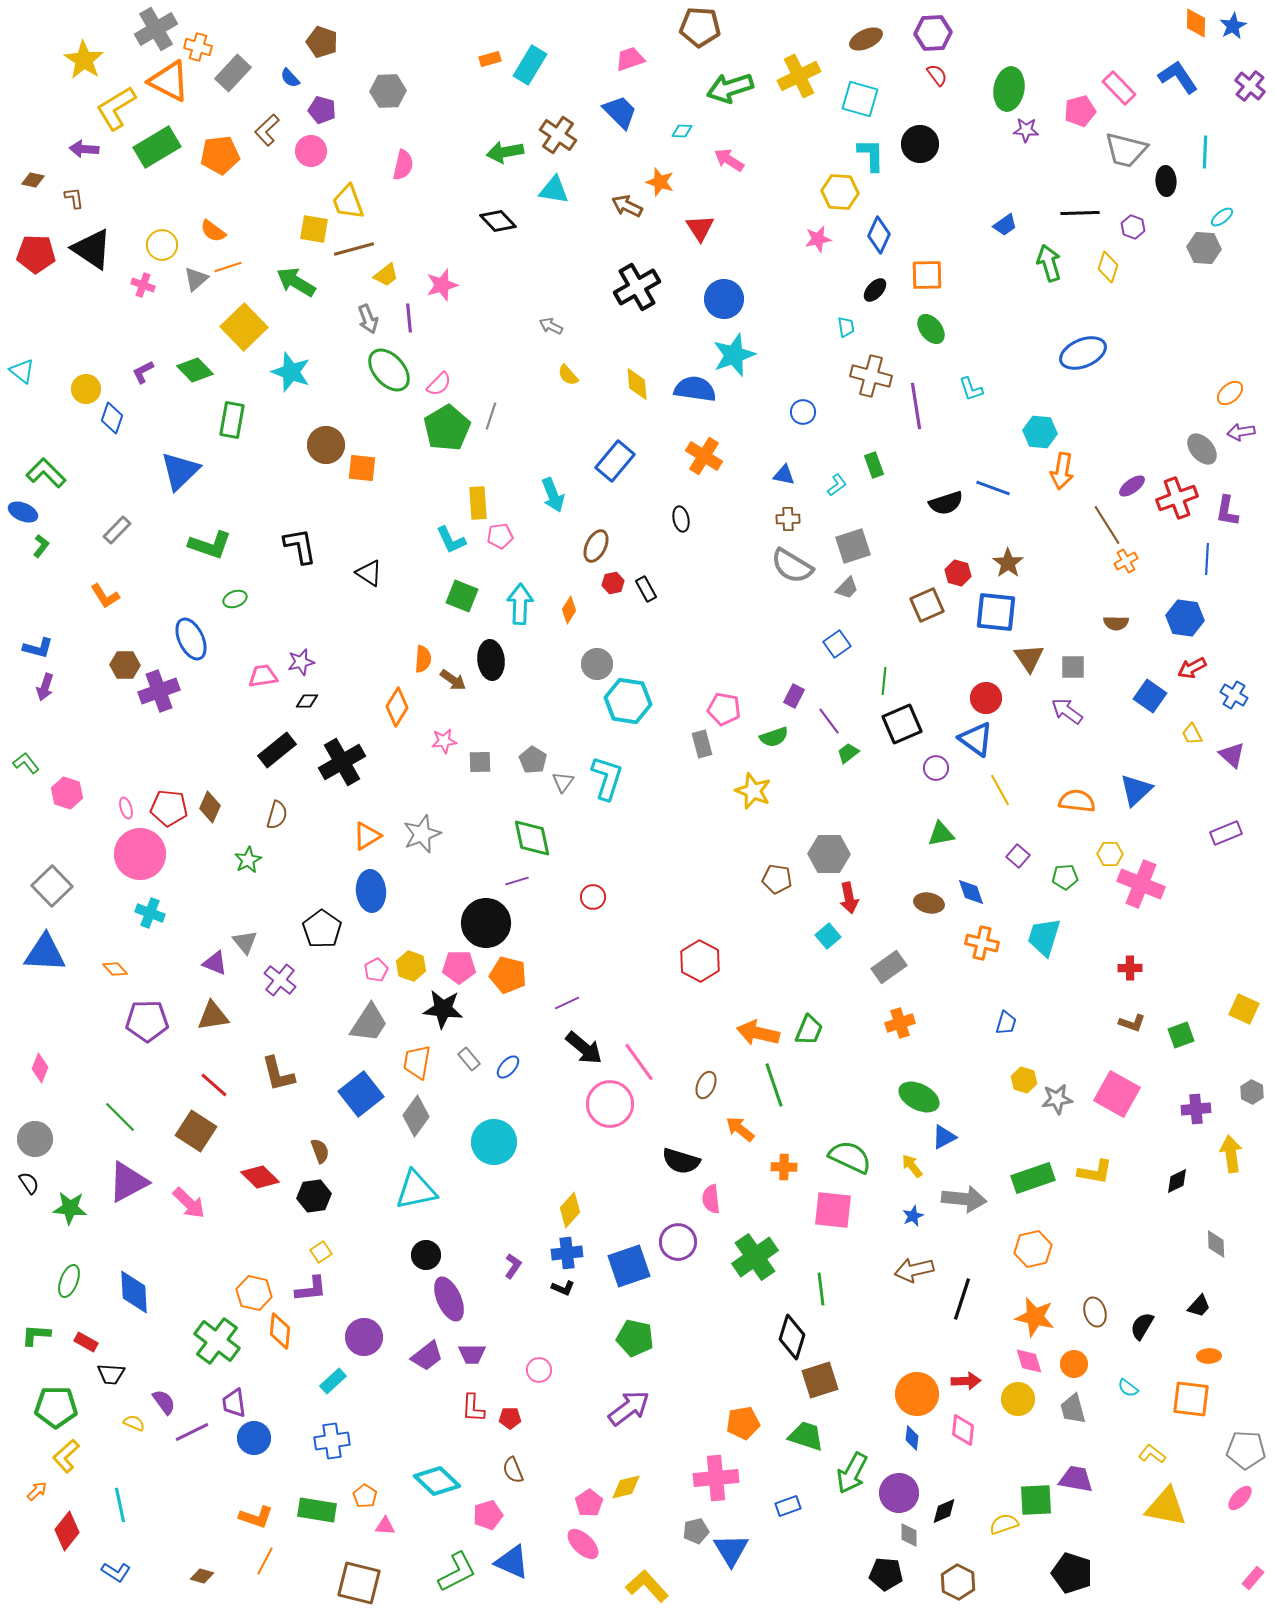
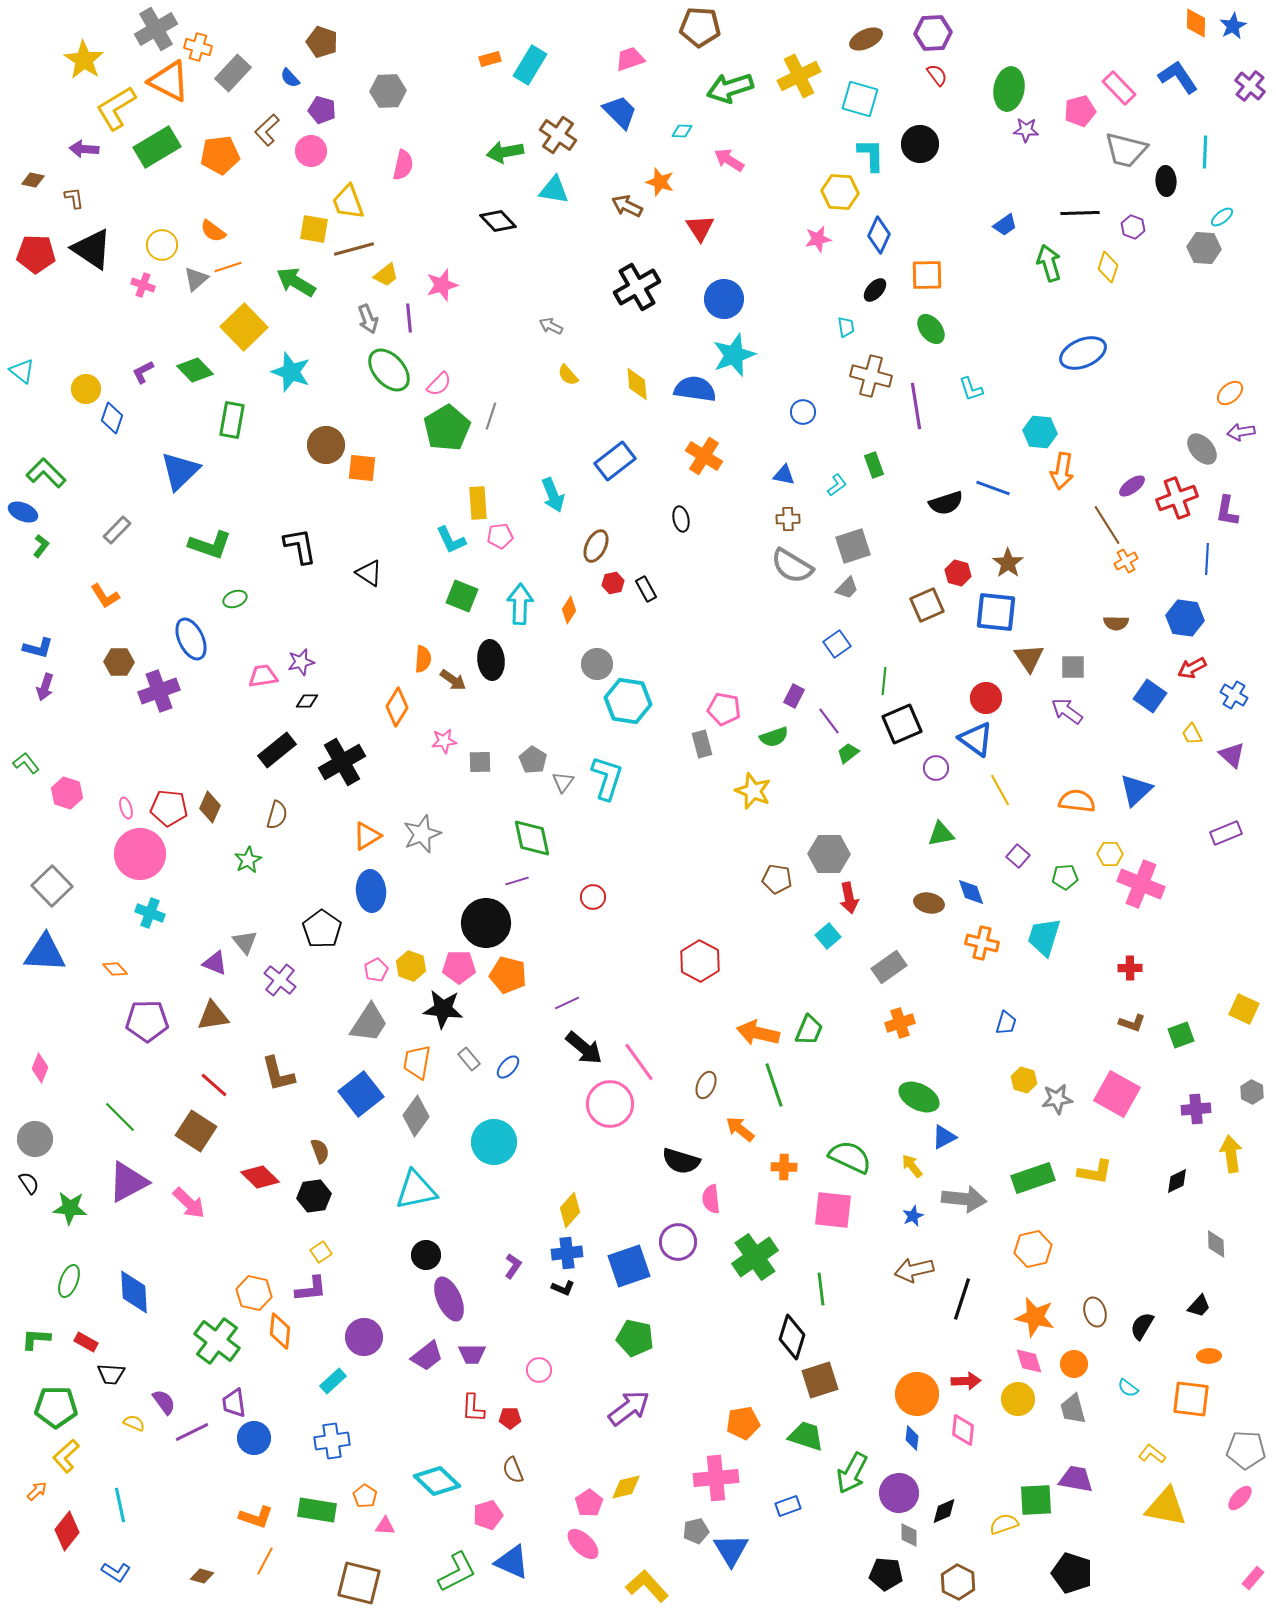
blue rectangle at (615, 461): rotated 12 degrees clockwise
brown hexagon at (125, 665): moved 6 px left, 3 px up
green L-shape at (36, 1335): moved 4 px down
